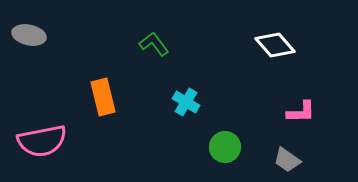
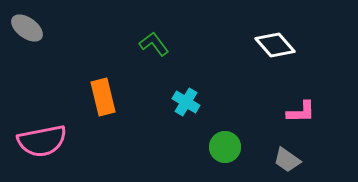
gray ellipse: moved 2 px left, 7 px up; rotated 24 degrees clockwise
